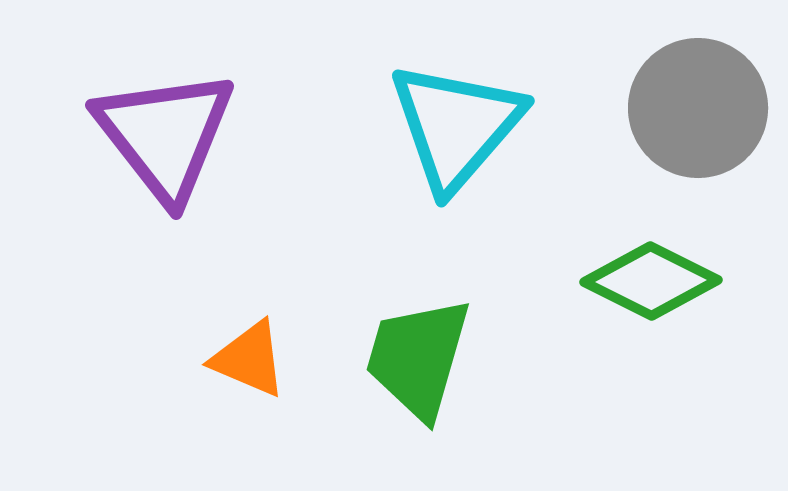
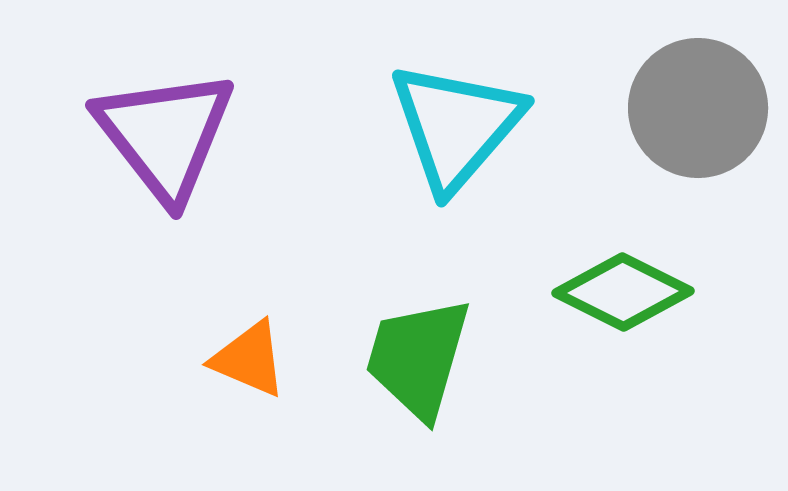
green diamond: moved 28 px left, 11 px down
